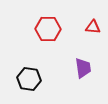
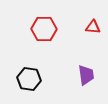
red hexagon: moved 4 px left
purple trapezoid: moved 3 px right, 7 px down
